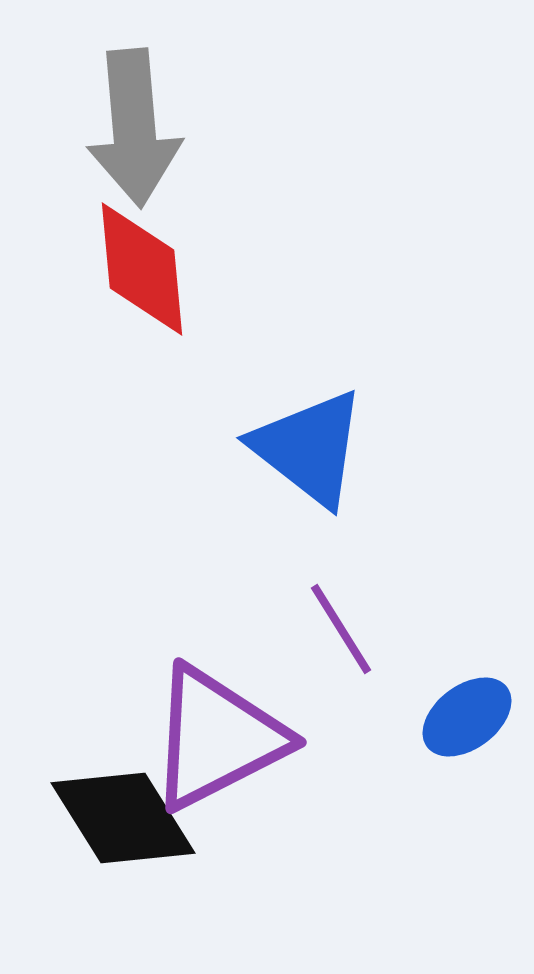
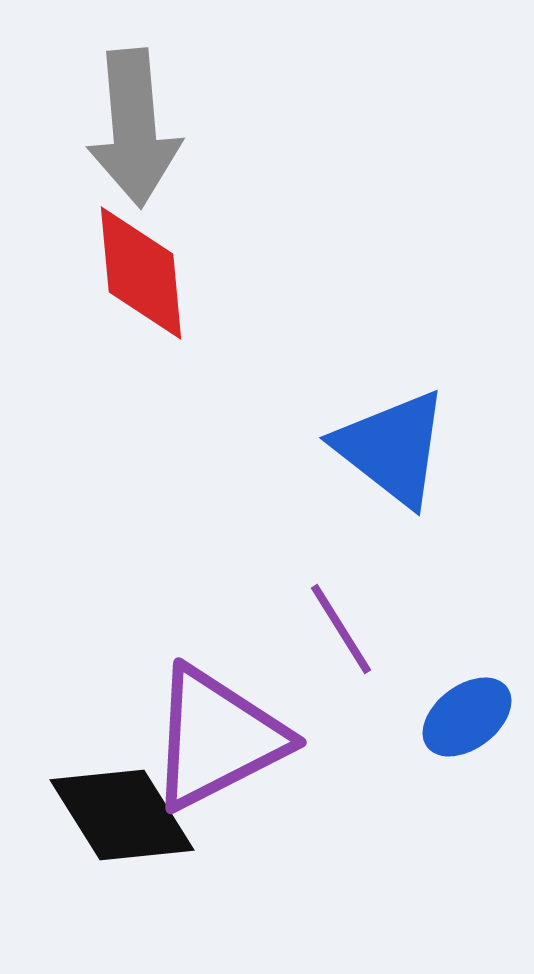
red diamond: moved 1 px left, 4 px down
blue triangle: moved 83 px right
black diamond: moved 1 px left, 3 px up
